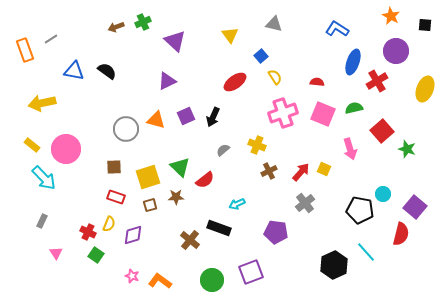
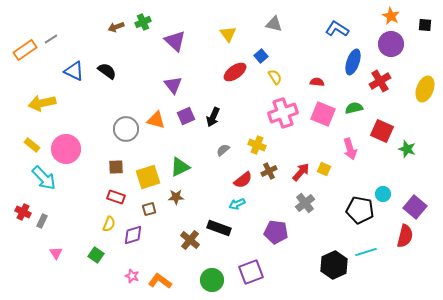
yellow triangle at (230, 35): moved 2 px left, 1 px up
orange rectangle at (25, 50): rotated 75 degrees clockwise
purple circle at (396, 51): moved 5 px left, 7 px up
blue triangle at (74, 71): rotated 15 degrees clockwise
purple triangle at (167, 81): moved 6 px right, 4 px down; rotated 42 degrees counterclockwise
red cross at (377, 81): moved 3 px right
red ellipse at (235, 82): moved 10 px up
red square at (382, 131): rotated 25 degrees counterclockwise
brown square at (114, 167): moved 2 px right
green triangle at (180, 167): rotated 50 degrees clockwise
red semicircle at (205, 180): moved 38 px right
brown square at (150, 205): moved 1 px left, 4 px down
red cross at (88, 232): moved 65 px left, 20 px up
red semicircle at (401, 234): moved 4 px right, 2 px down
cyan line at (366, 252): rotated 65 degrees counterclockwise
